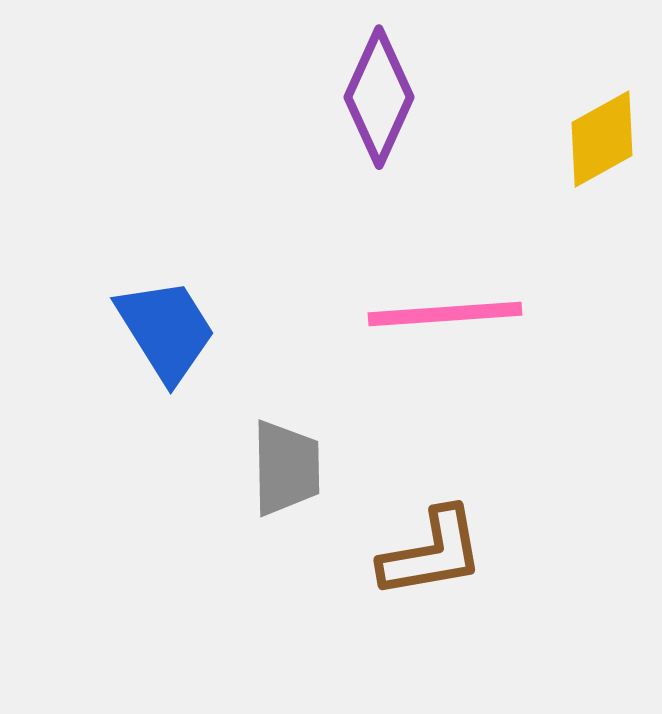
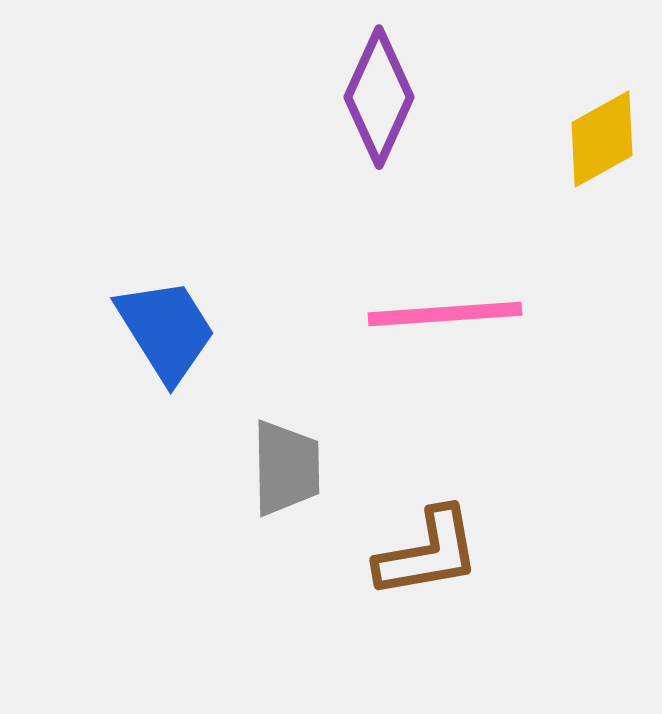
brown L-shape: moved 4 px left
